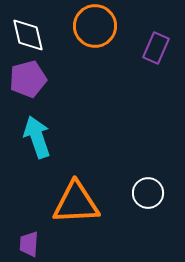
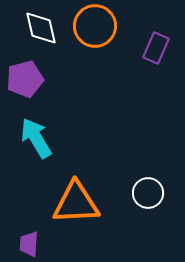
white diamond: moved 13 px right, 7 px up
purple pentagon: moved 3 px left
cyan arrow: moved 1 px left, 1 px down; rotated 12 degrees counterclockwise
